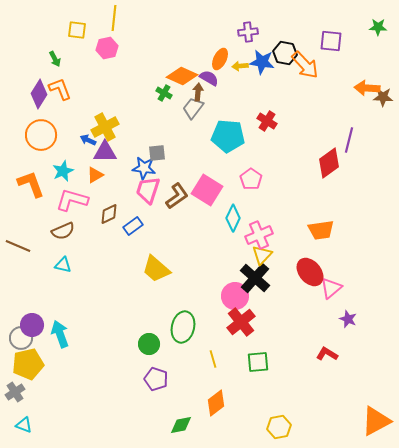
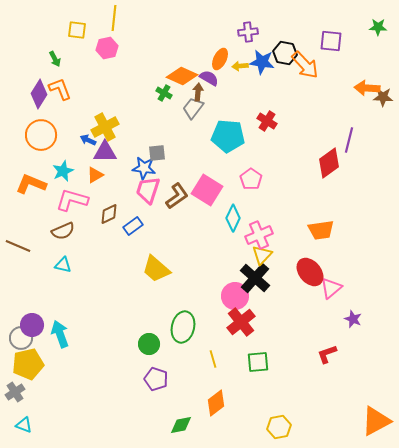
orange L-shape at (31, 184): rotated 48 degrees counterclockwise
purple star at (348, 319): moved 5 px right
red L-shape at (327, 354): rotated 50 degrees counterclockwise
